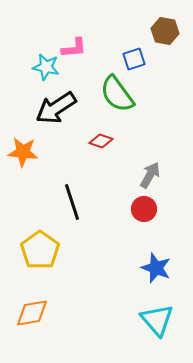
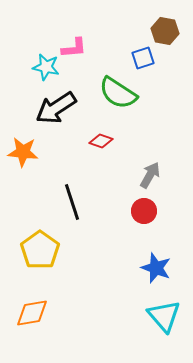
blue square: moved 9 px right, 1 px up
green semicircle: moved 1 px right, 1 px up; rotated 21 degrees counterclockwise
red circle: moved 2 px down
cyan triangle: moved 7 px right, 4 px up
